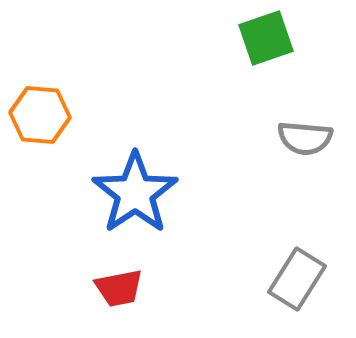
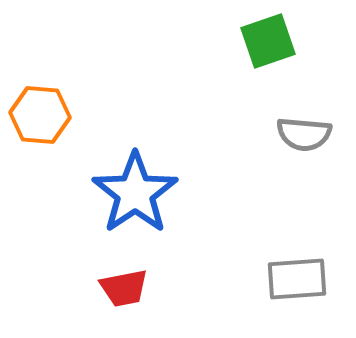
green square: moved 2 px right, 3 px down
gray semicircle: moved 1 px left, 4 px up
gray rectangle: rotated 54 degrees clockwise
red trapezoid: moved 5 px right
